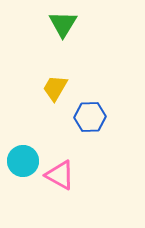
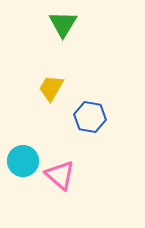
yellow trapezoid: moved 4 px left
blue hexagon: rotated 12 degrees clockwise
pink triangle: rotated 12 degrees clockwise
